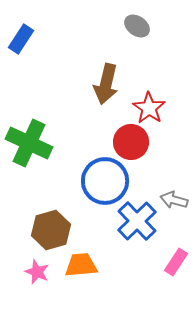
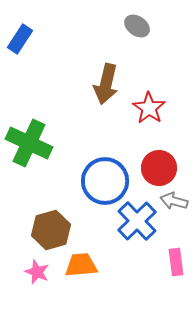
blue rectangle: moved 1 px left
red circle: moved 28 px right, 26 px down
gray arrow: moved 1 px down
pink rectangle: rotated 40 degrees counterclockwise
